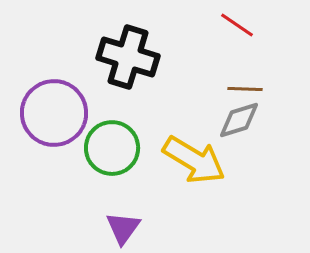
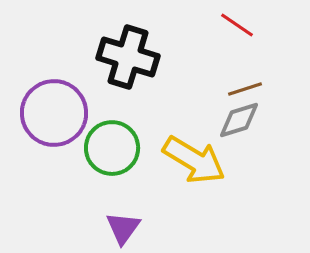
brown line: rotated 20 degrees counterclockwise
